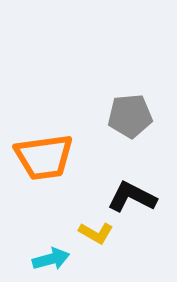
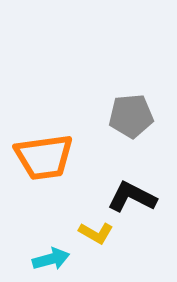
gray pentagon: moved 1 px right
